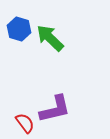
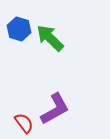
purple L-shape: rotated 16 degrees counterclockwise
red semicircle: moved 1 px left
